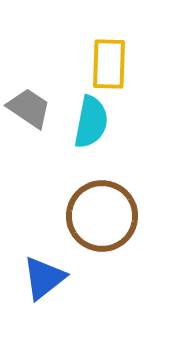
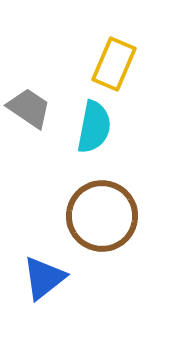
yellow rectangle: moved 5 px right; rotated 21 degrees clockwise
cyan semicircle: moved 3 px right, 5 px down
